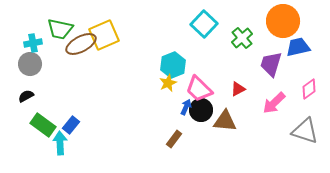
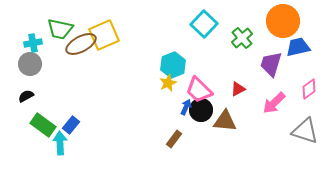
pink trapezoid: moved 1 px down
